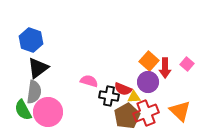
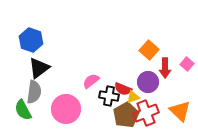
orange square: moved 11 px up
black triangle: moved 1 px right
pink semicircle: moved 2 px right; rotated 54 degrees counterclockwise
yellow triangle: moved 1 px left; rotated 16 degrees counterclockwise
pink circle: moved 18 px right, 3 px up
brown pentagon: moved 1 px left, 1 px up
